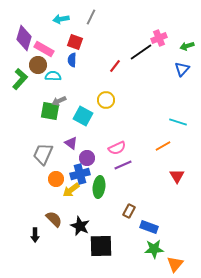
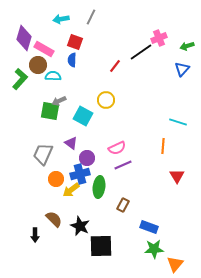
orange line: rotated 56 degrees counterclockwise
brown rectangle: moved 6 px left, 6 px up
